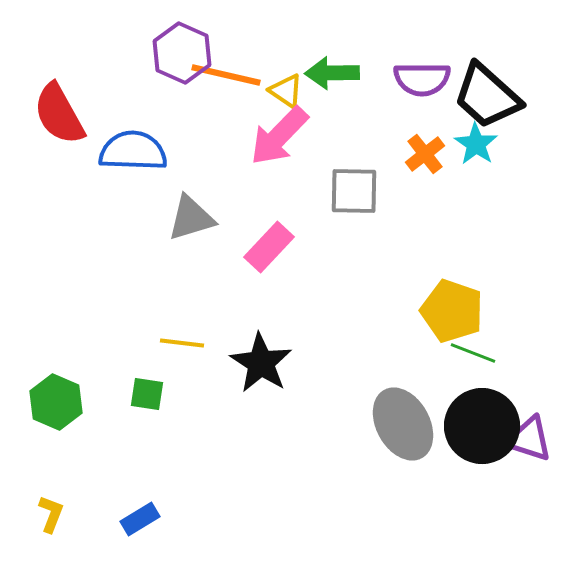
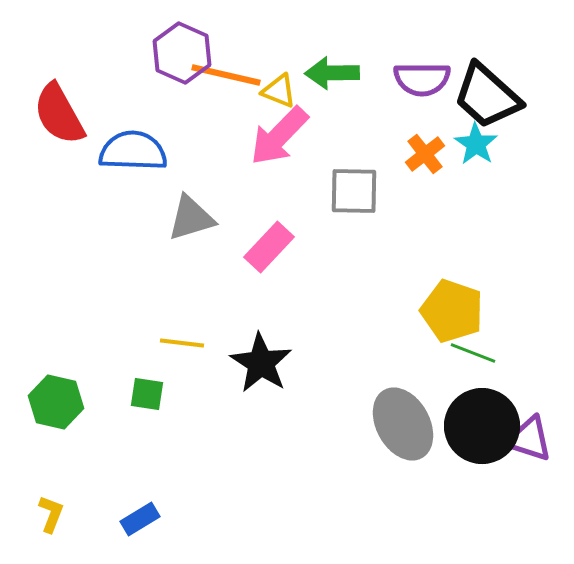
yellow triangle: moved 7 px left; rotated 12 degrees counterclockwise
green hexagon: rotated 10 degrees counterclockwise
